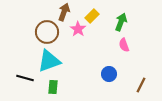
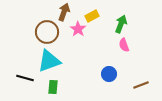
yellow rectangle: rotated 16 degrees clockwise
green arrow: moved 2 px down
brown line: rotated 42 degrees clockwise
